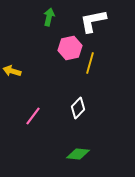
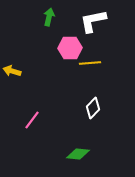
pink hexagon: rotated 10 degrees clockwise
yellow line: rotated 70 degrees clockwise
white diamond: moved 15 px right
pink line: moved 1 px left, 4 px down
